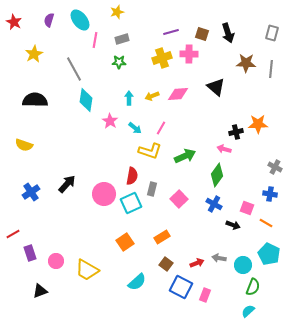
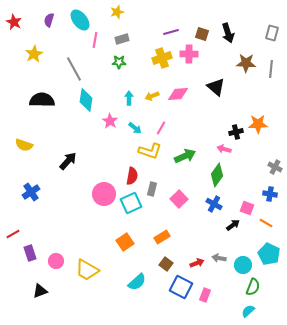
black semicircle at (35, 100): moved 7 px right
black arrow at (67, 184): moved 1 px right, 23 px up
black arrow at (233, 225): rotated 56 degrees counterclockwise
